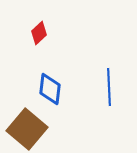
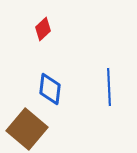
red diamond: moved 4 px right, 4 px up
